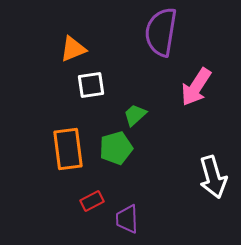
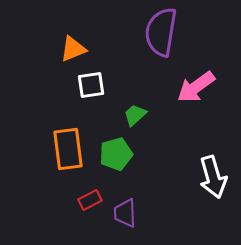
pink arrow: rotated 21 degrees clockwise
green pentagon: moved 6 px down
red rectangle: moved 2 px left, 1 px up
purple trapezoid: moved 2 px left, 6 px up
